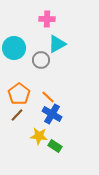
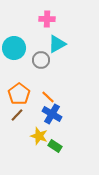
yellow star: rotated 12 degrees clockwise
